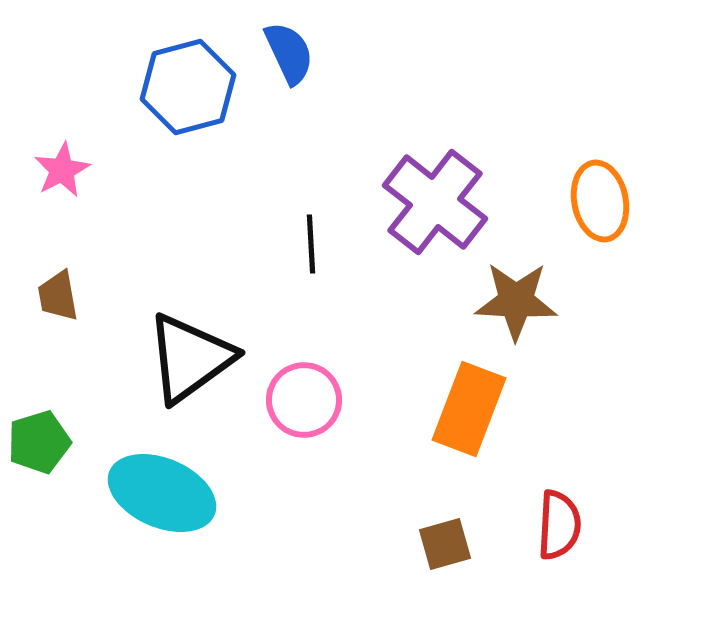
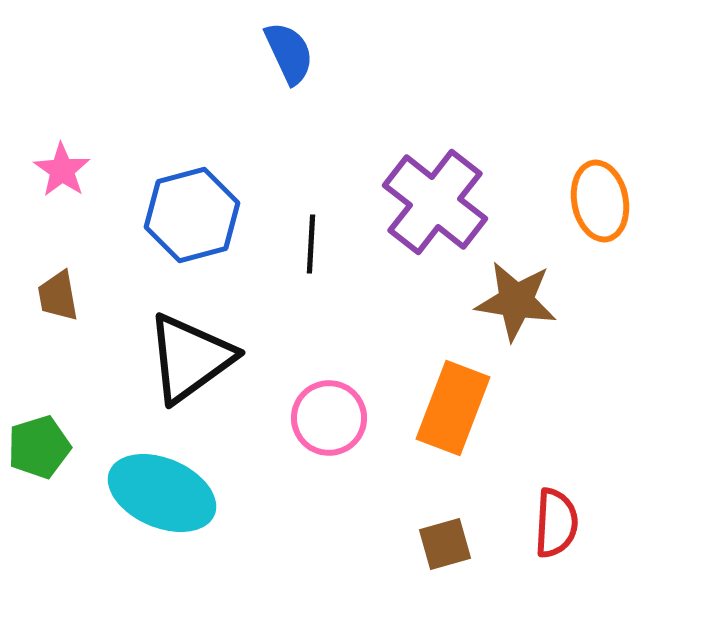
blue hexagon: moved 4 px right, 128 px down
pink star: rotated 10 degrees counterclockwise
black line: rotated 6 degrees clockwise
brown star: rotated 6 degrees clockwise
pink circle: moved 25 px right, 18 px down
orange rectangle: moved 16 px left, 1 px up
green pentagon: moved 5 px down
red semicircle: moved 3 px left, 2 px up
